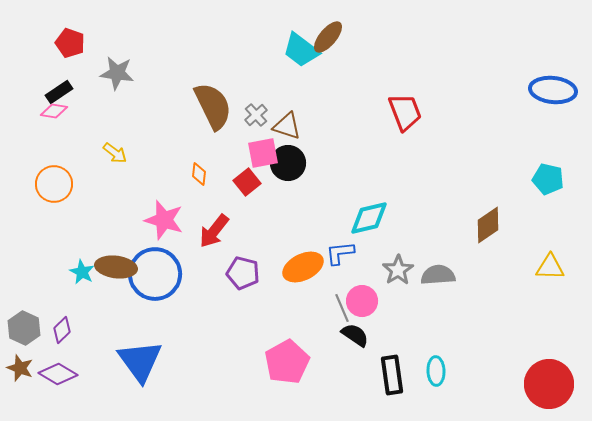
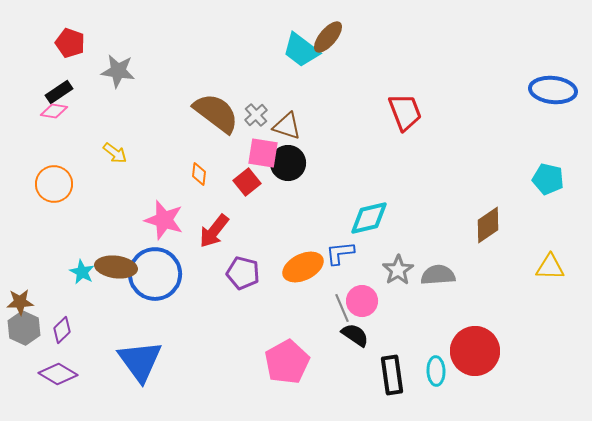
gray star at (117, 73): moved 1 px right, 2 px up
brown semicircle at (213, 106): moved 3 px right, 7 px down; rotated 27 degrees counterclockwise
pink square at (263, 153): rotated 20 degrees clockwise
brown star at (20, 368): moved 66 px up; rotated 24 degrees counterclockwise
red circle at (549, 384): moved 74 px left, 33 px up
